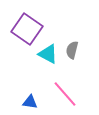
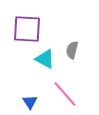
purple square: rotated 32 degrees counterclockwise
cyan triangle: moved 3 px left, 5 px down
blue triangle: rotated 49 degrees clockwise
